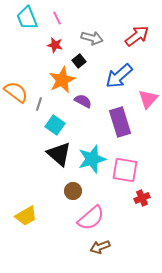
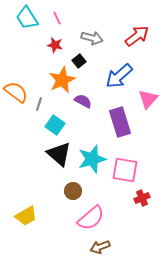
cyan trapezoid: rotated 10 degrees counterclockwise
